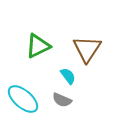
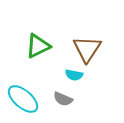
cyan semicircle: moved 6 px right, 1 px up; rotated 138 degrees clockwise
gray semicircle: moved 1 px right, 1 px up
